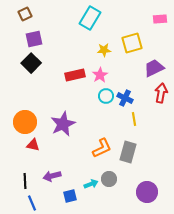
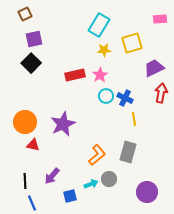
cyan rectangle: moved 9 px right, 7 px down
orange L-shape: moved 5 px left, 7 px down; rotated 15 degrees counterclockwise
purple arrow: rotated 36 degrees counterclockwise
